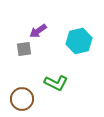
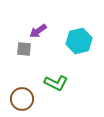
gray square: rotated 14 degrees clockwise
